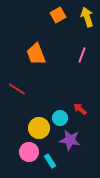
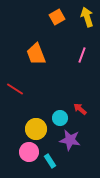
orange square: moved 1 px left, 2 px down
red line: moved 2 px left
yellow circle: moved 3 px left, 1 px down
